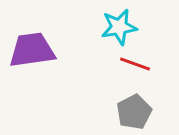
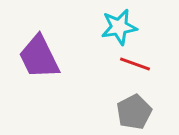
purple trapezoid: moved 7 px right, 7 px down; rotated 108 degrees counterclockwise
